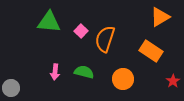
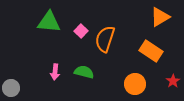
orange circle: moved 12 px right, 5 px down
